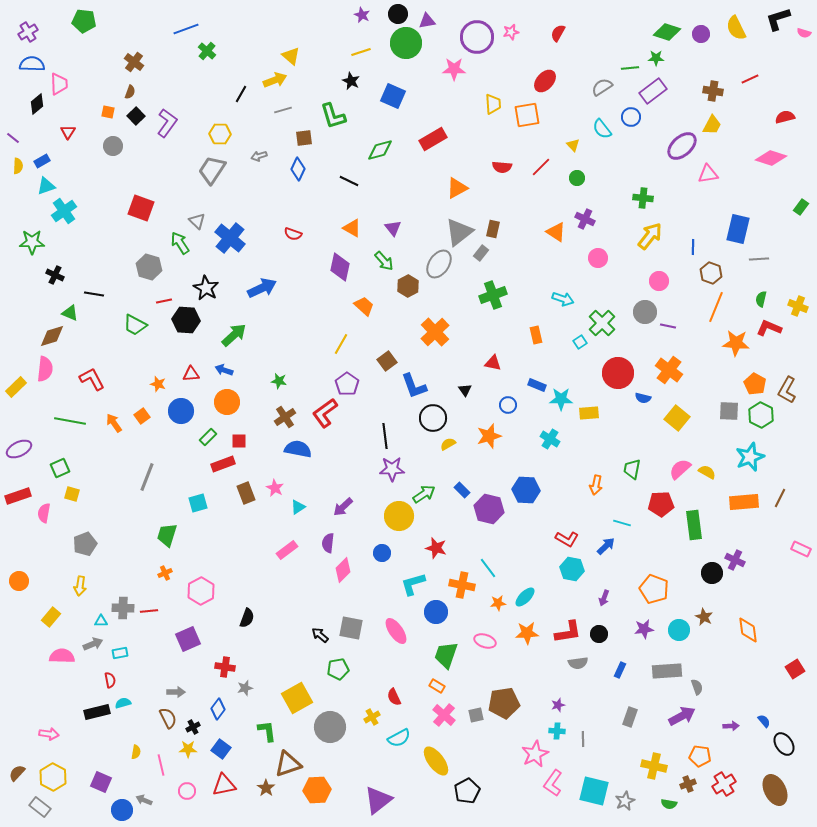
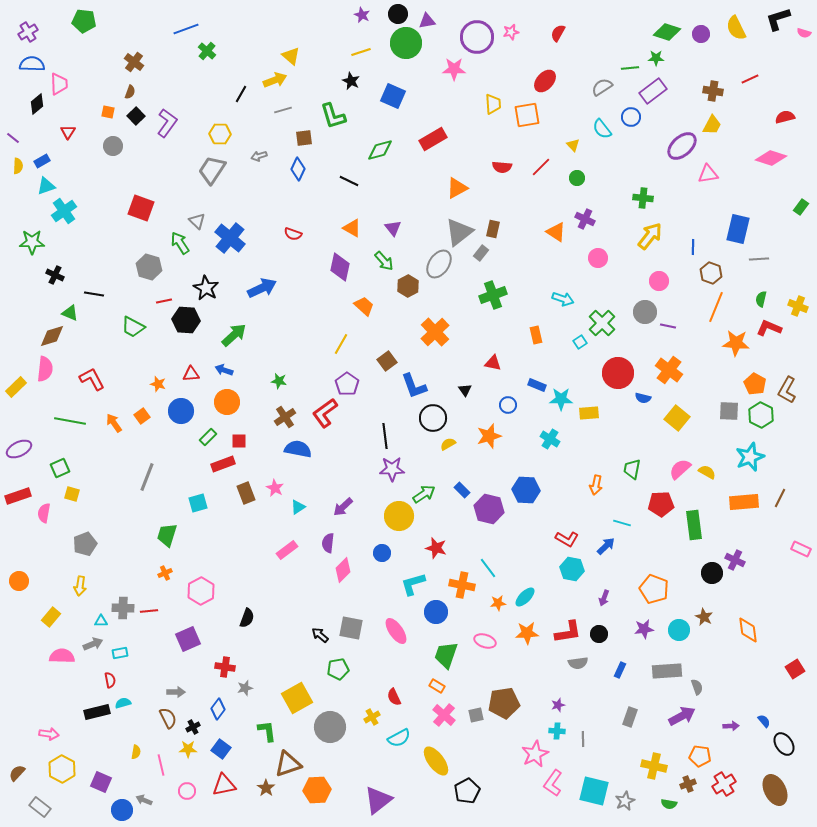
green trapezoid at (135, 325): moved 2 px left, 2 px down
yellow hexagon at (53, 777): moved 9 px right, 8 px up
